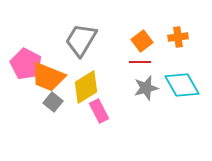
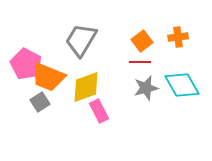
yellow diamond: rotated 12 degrees clockwise
gray square: moved 13 px left; rotated 18 degrees clockwise
